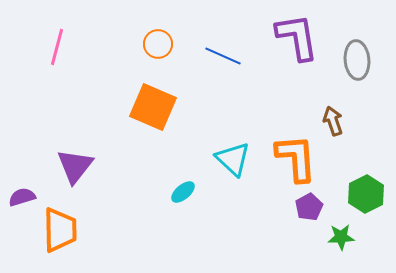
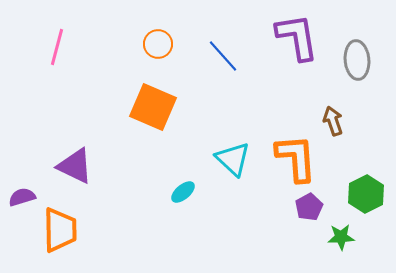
blue line: rotated 24 degrees clockwise
purple triangle: rotated 42 degrees counterclockwise
